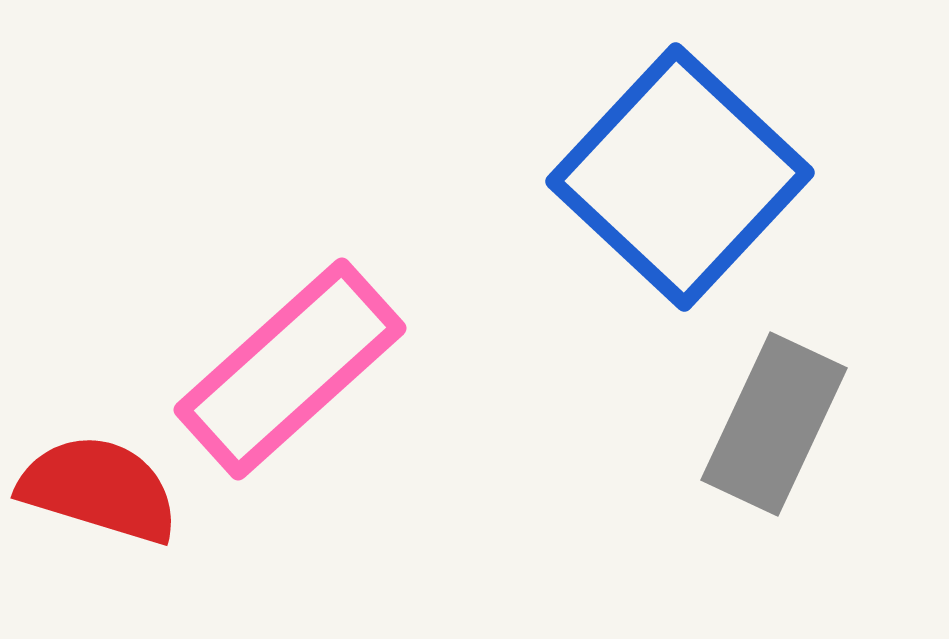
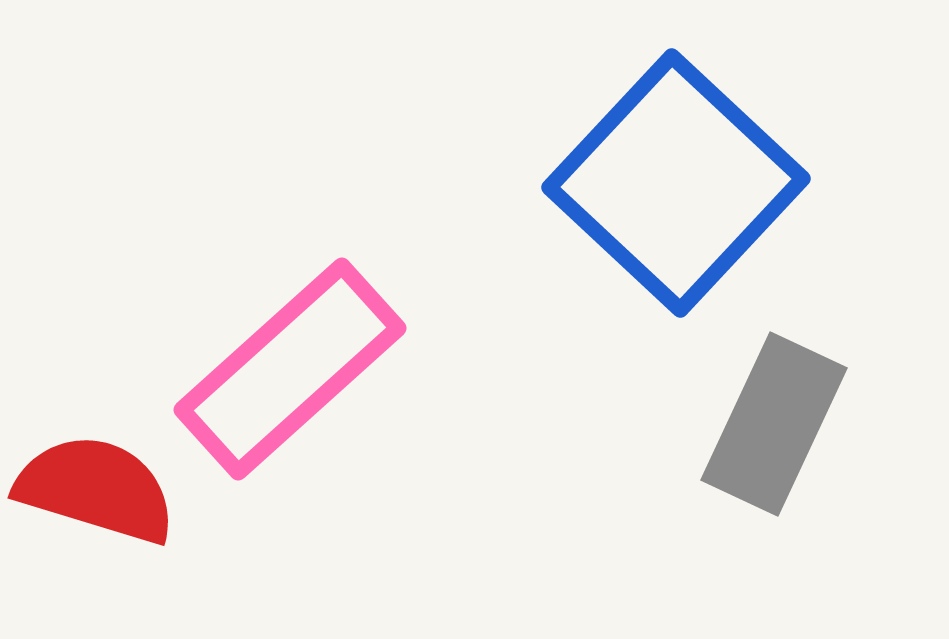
blue square: moved 4 px left, 6 px down
red semicircle: moved 3 px left
